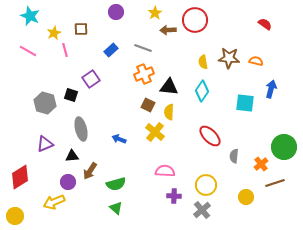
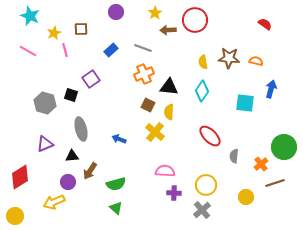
purple cross at (174, 196): moved 3 px up
